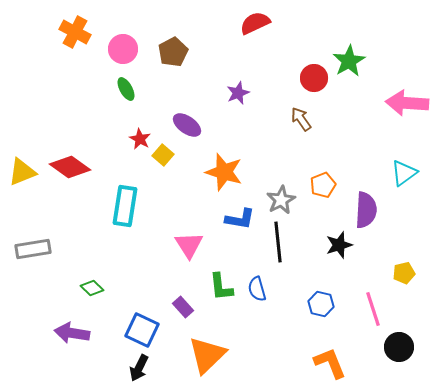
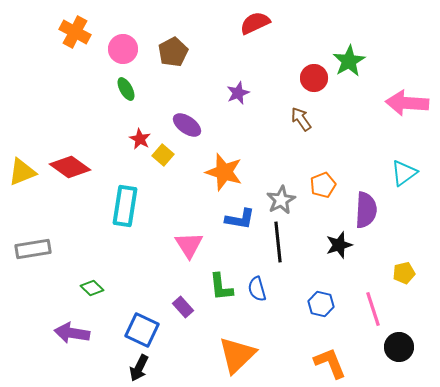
orange triangle: moved 30 px right
